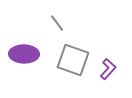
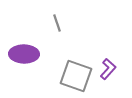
gray line: rotated 18 degrees clockwise
gray square: moved 3 px right, 16 px down
